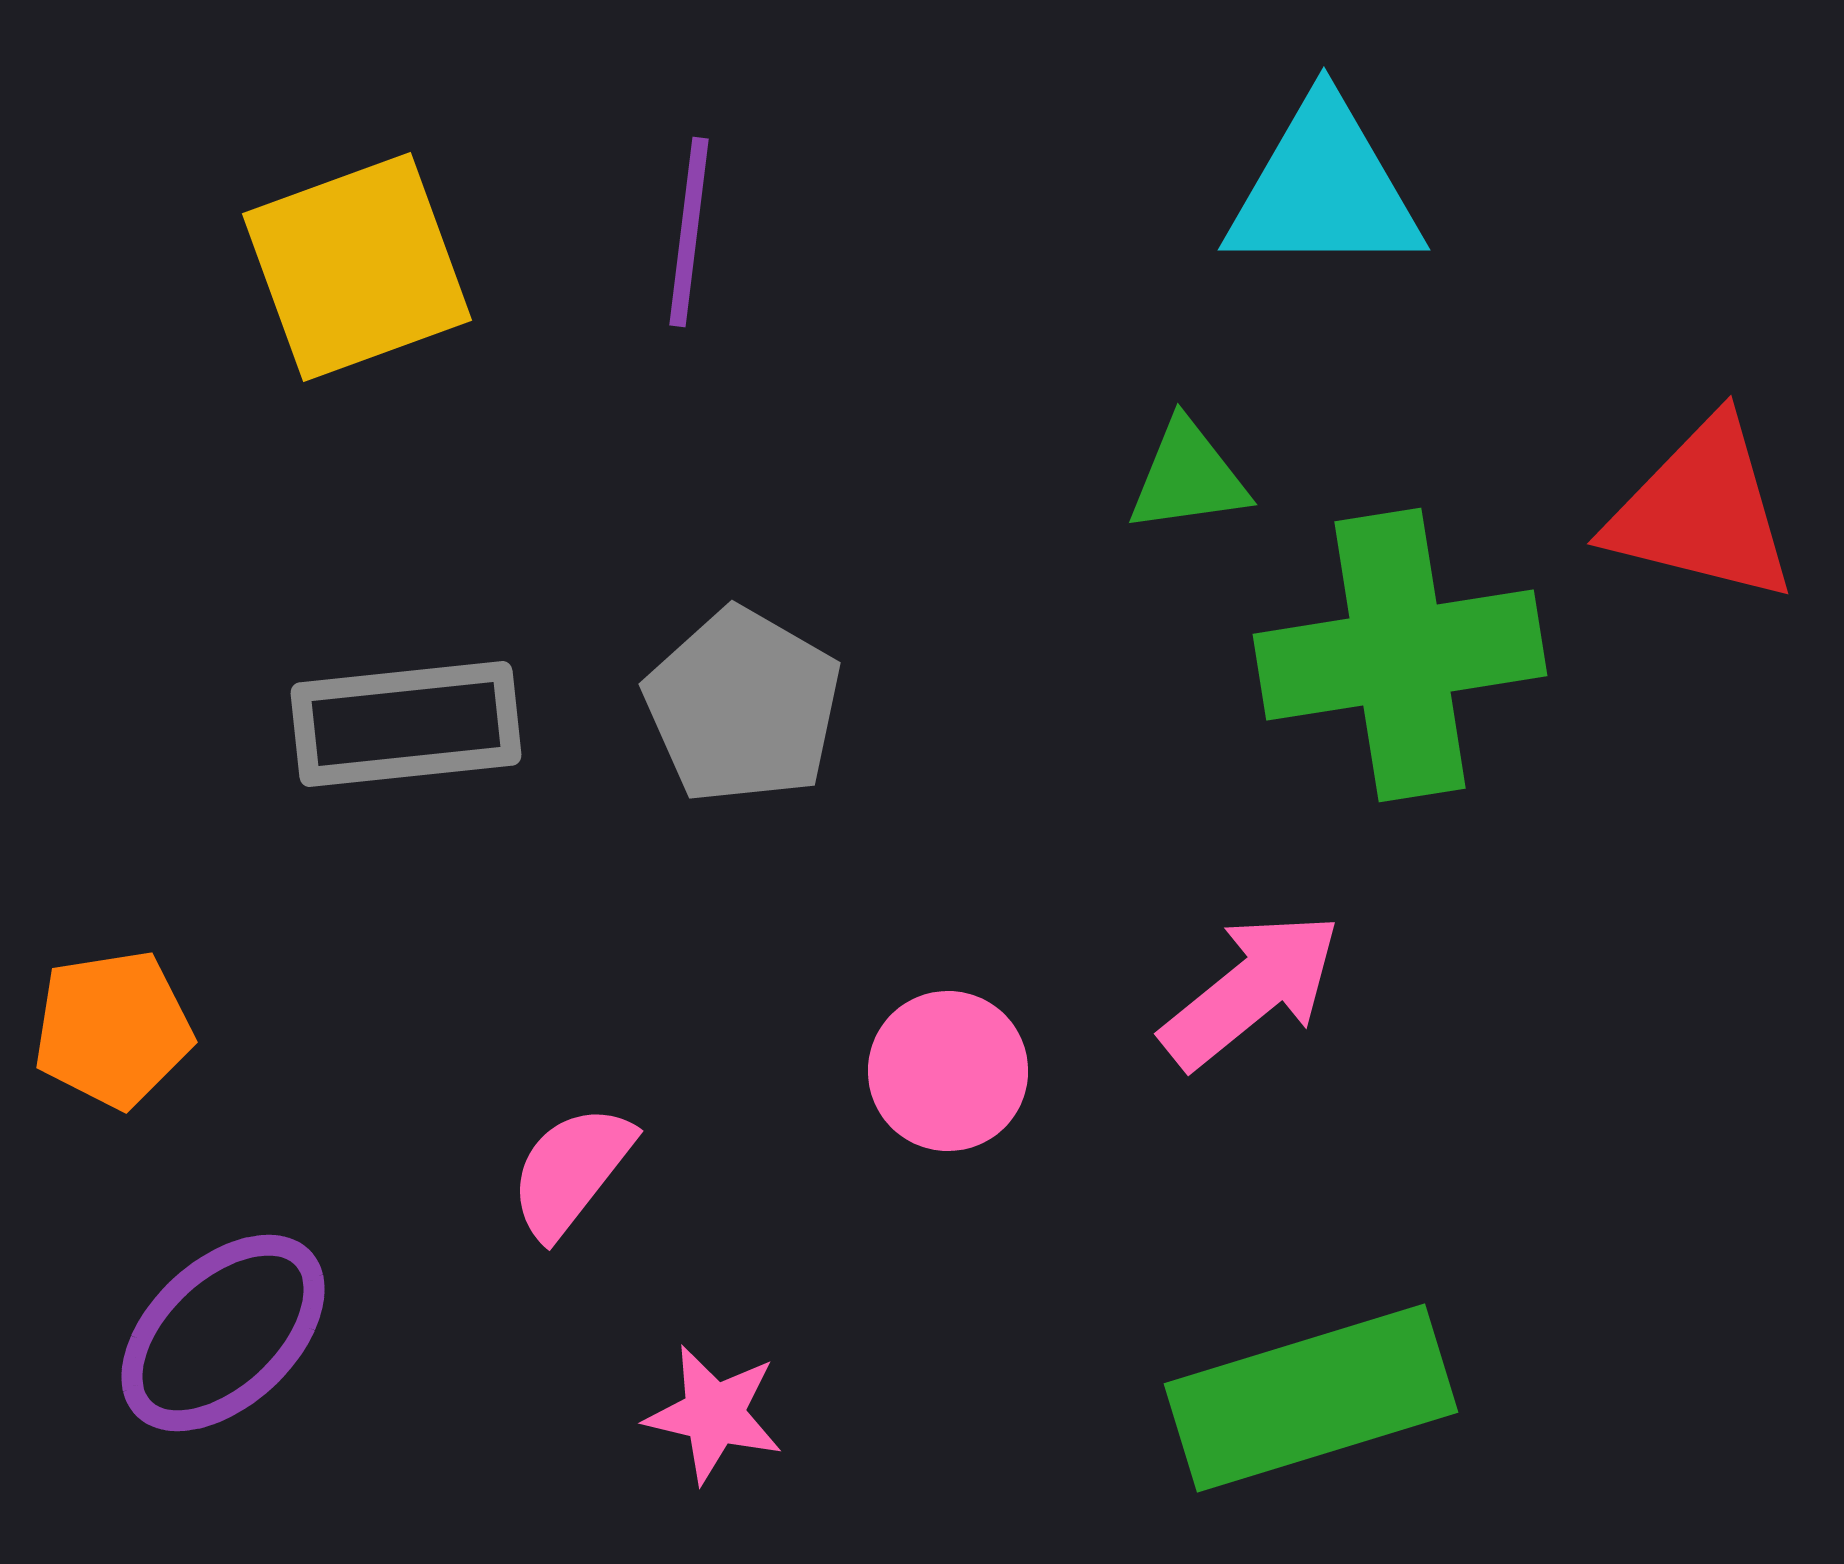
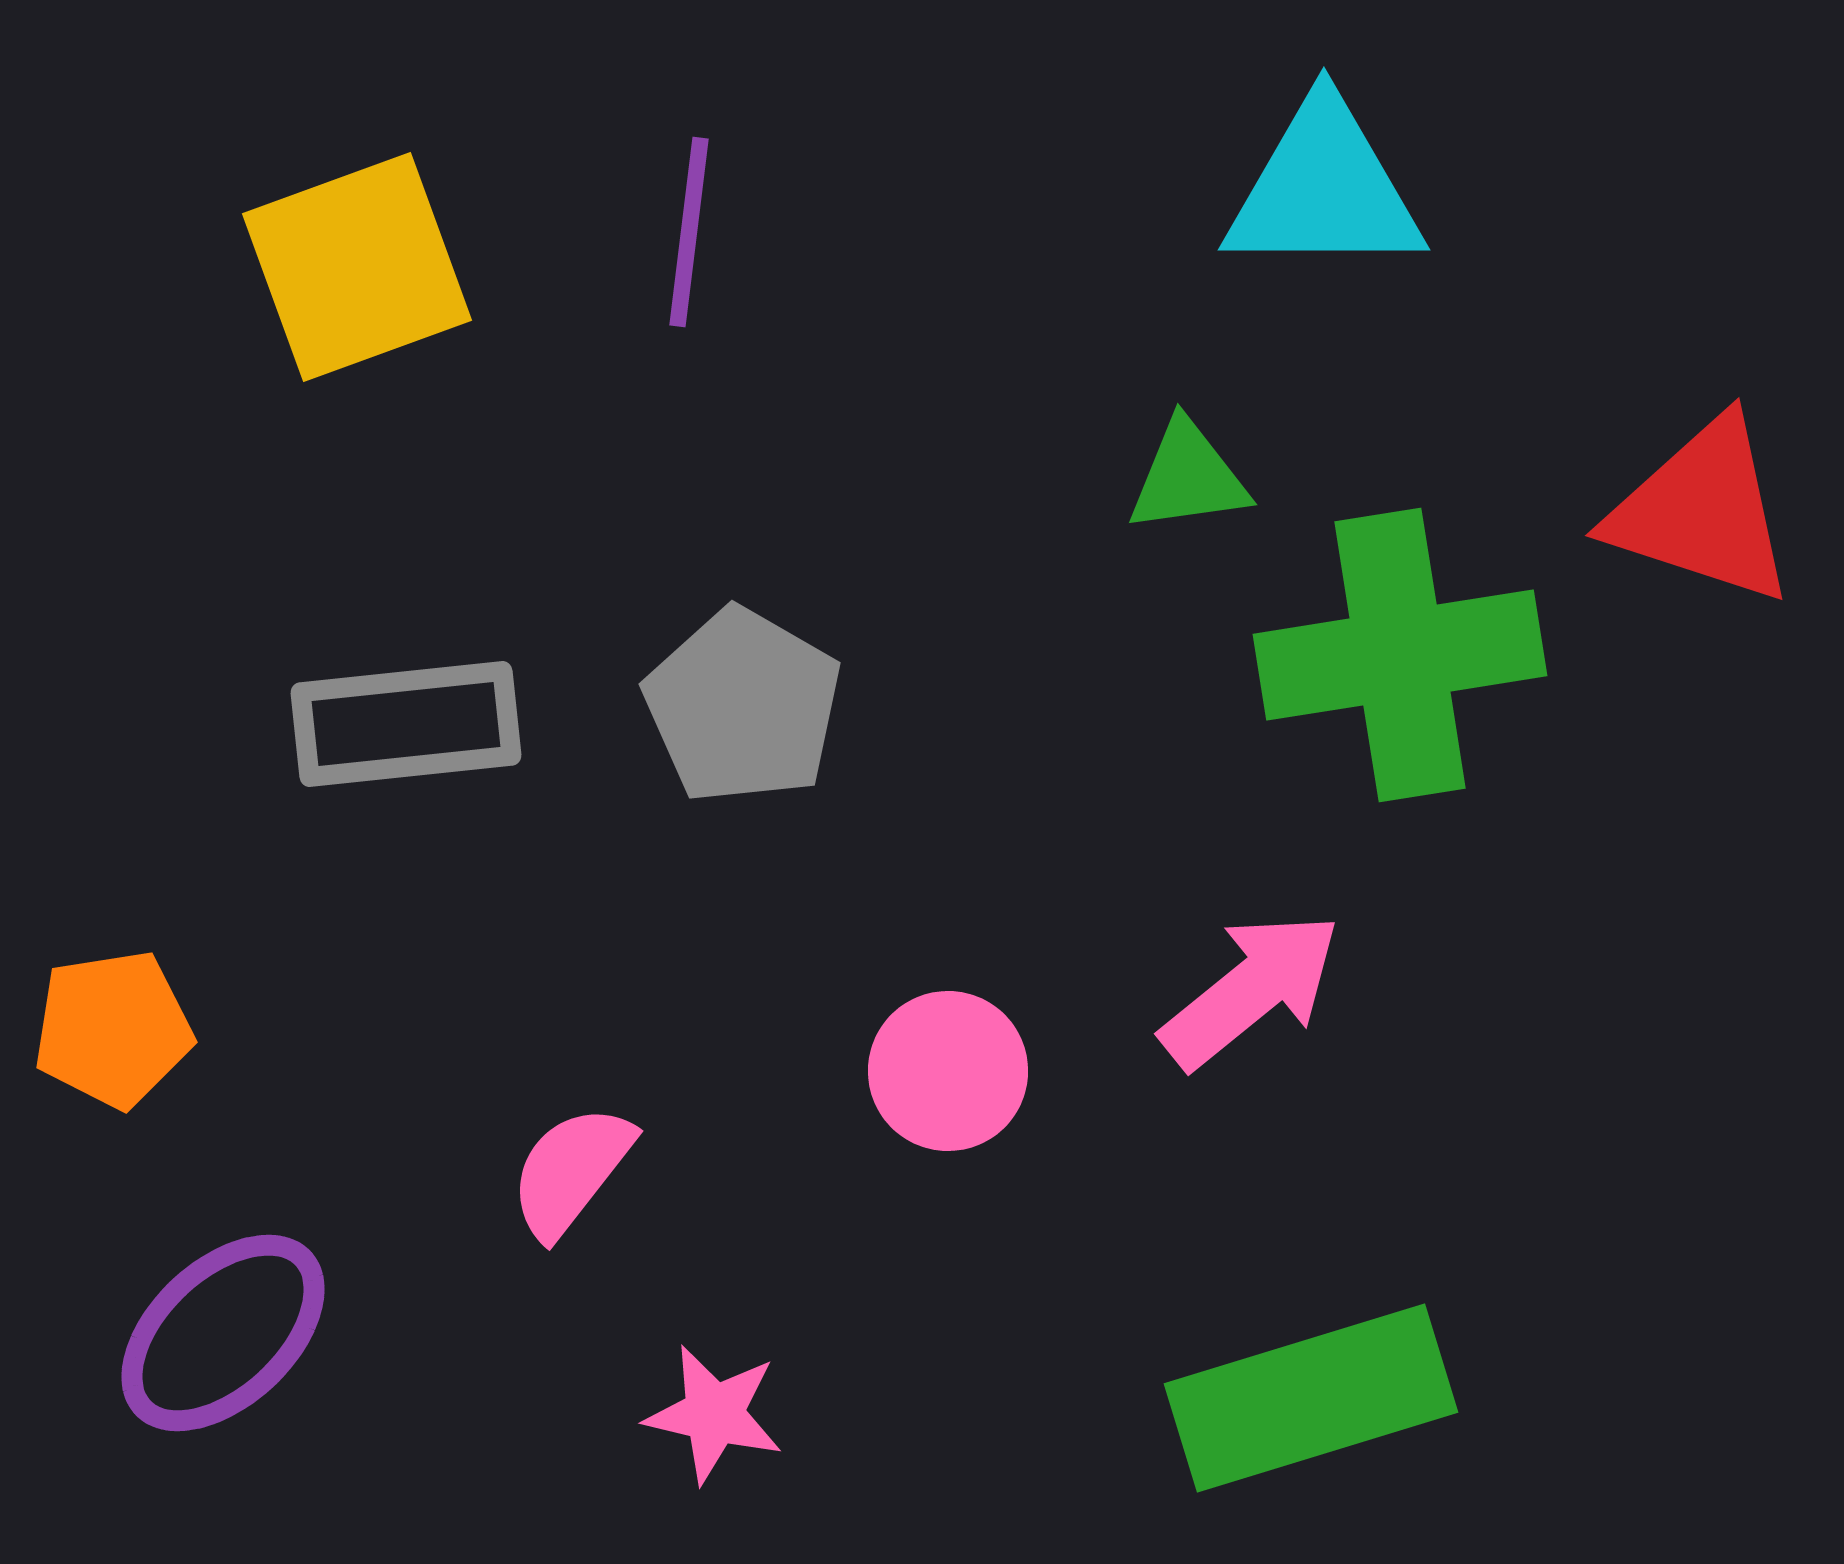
red triangle: rotated 4 degrees clockwise
